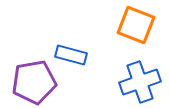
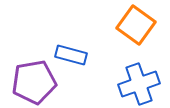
orange square: rotated 15 degrees clockwise
blue cross: moved 1 px left, 2 px down
